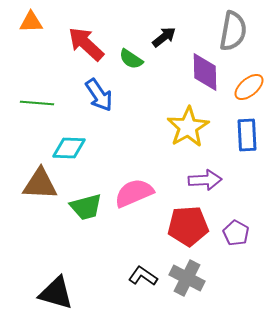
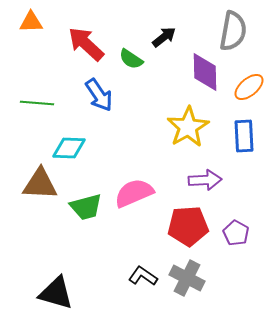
blue rectangle: moved 3 px left, 1 px down
